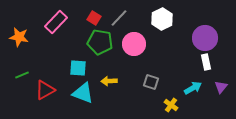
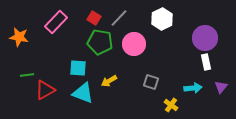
green line: moved 5 px right; rotated 16 degrees clockwise
yellow arrow: rotated 28 degrees counterclockwise
cyan arrow: rotated 24 degrees clockwise
